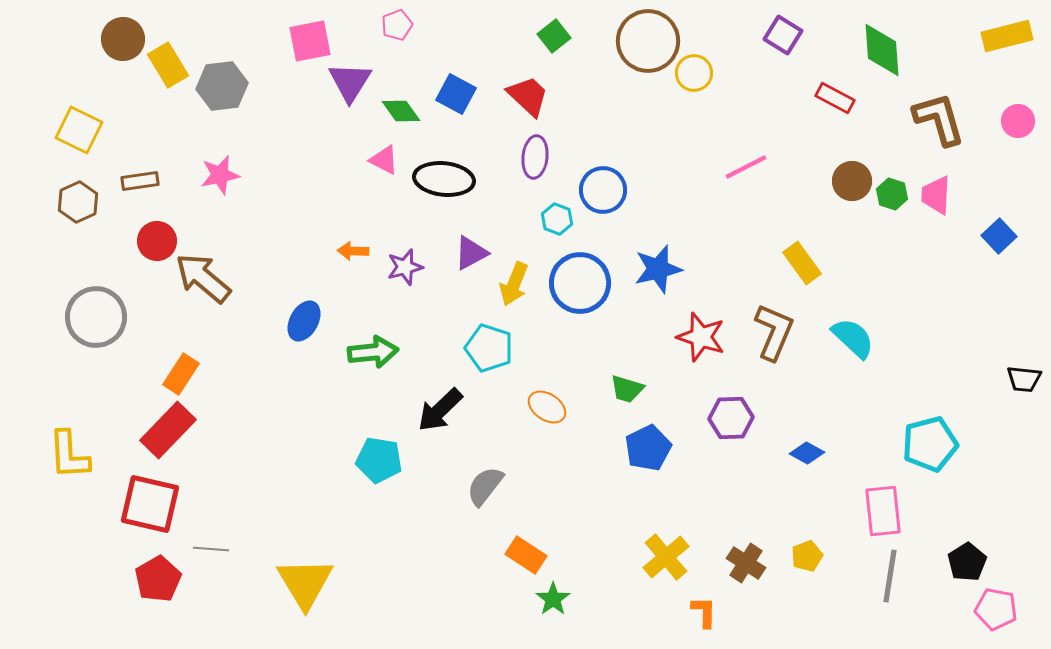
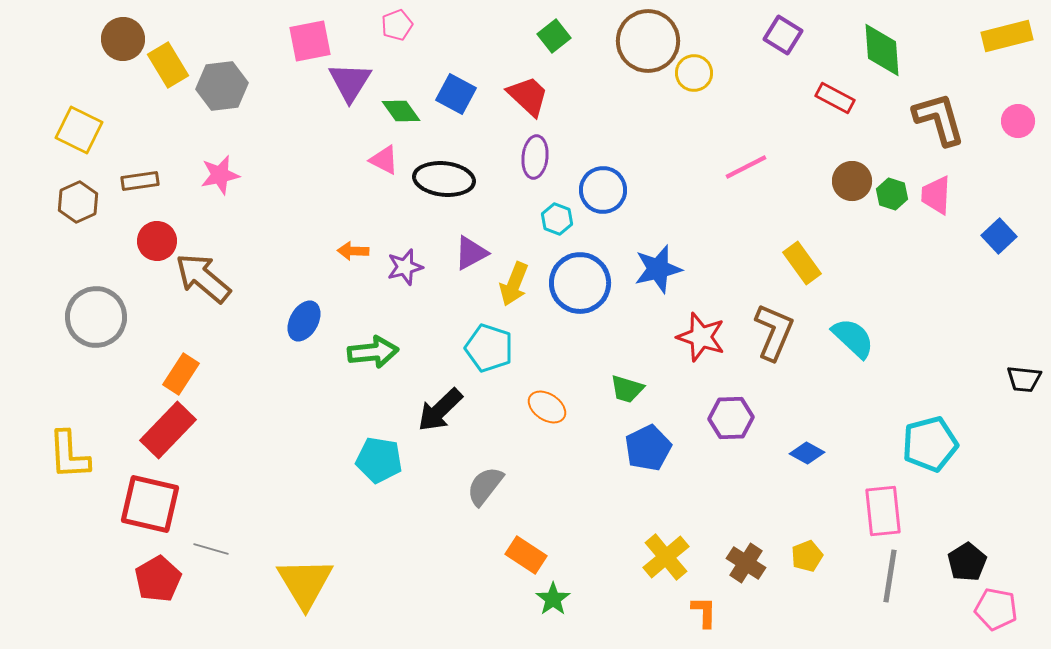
gray line at (211, 549): rotated 12 degrees clockwise
